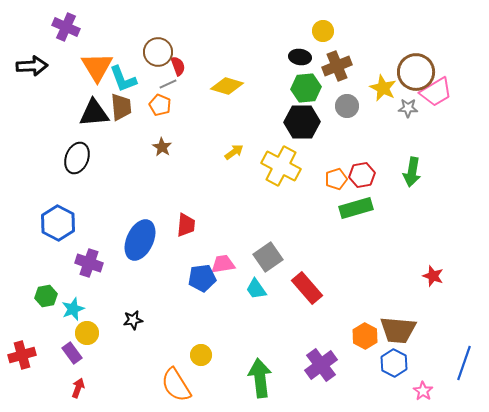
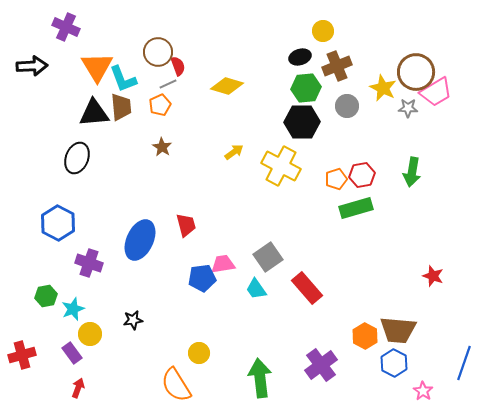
black ellipse at (300, 57): rotated 25 degrees counterclockwise
orange pentagon at (160, 105): rotated 25 degrees clockwise
red trapezoid at (186, 225): rotated 20 degrees counterclockwise
yellow circle at (87, 333): moved 3 px right, 1 px down
yellow circle at (201, 355): moved 2 px left, 2 px up
